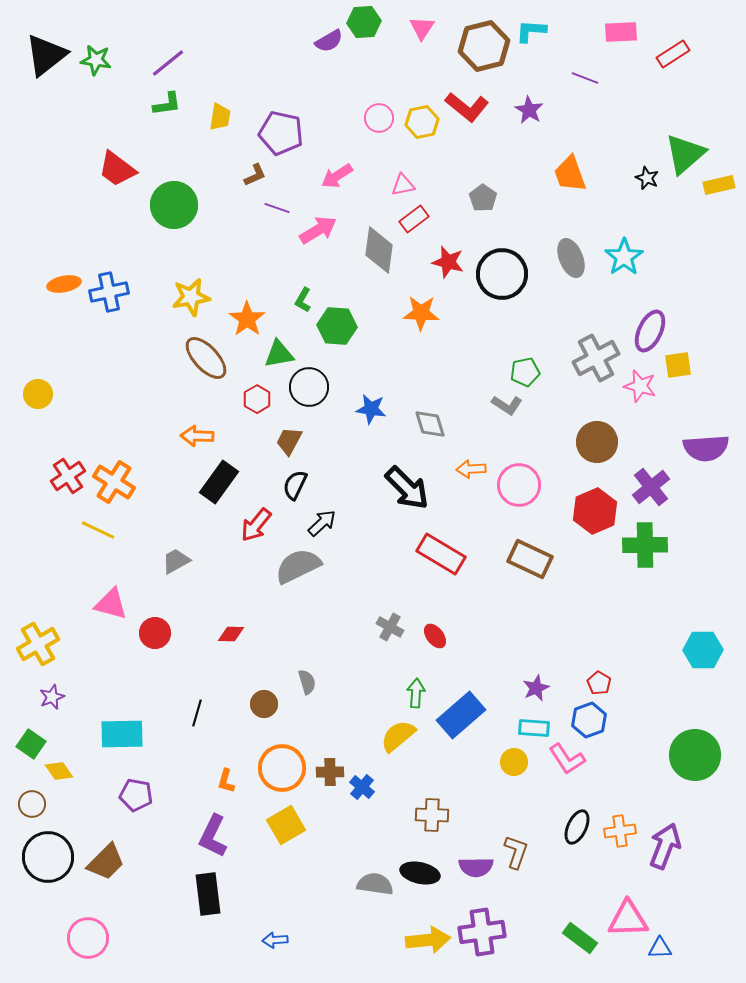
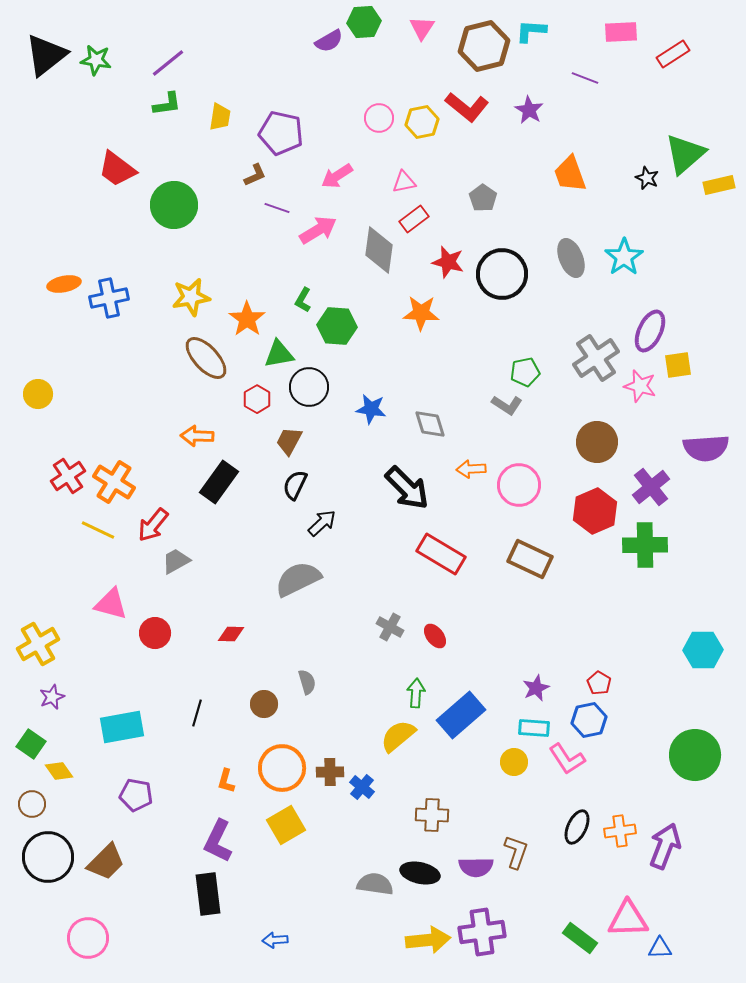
pink triangle at (403, 185): moved 1 px right, 3 px up
blue cross at (109, 292): moved 6 px down
gray cross at (596, 358): rotated 6 degrees counterclockwise
red arrow at (256, 525): moved 103 px left
gray semicircle at (298, 566): moved 13 px down
blue hexagon at (589, 720): rotated 8 degrees clockwise
cyan rectangle at (122, 734): moved 7 px up; rotated 9 degrees counterclockwise
purple L-shape at (213, 836): moved 5 px right, 5 px down
